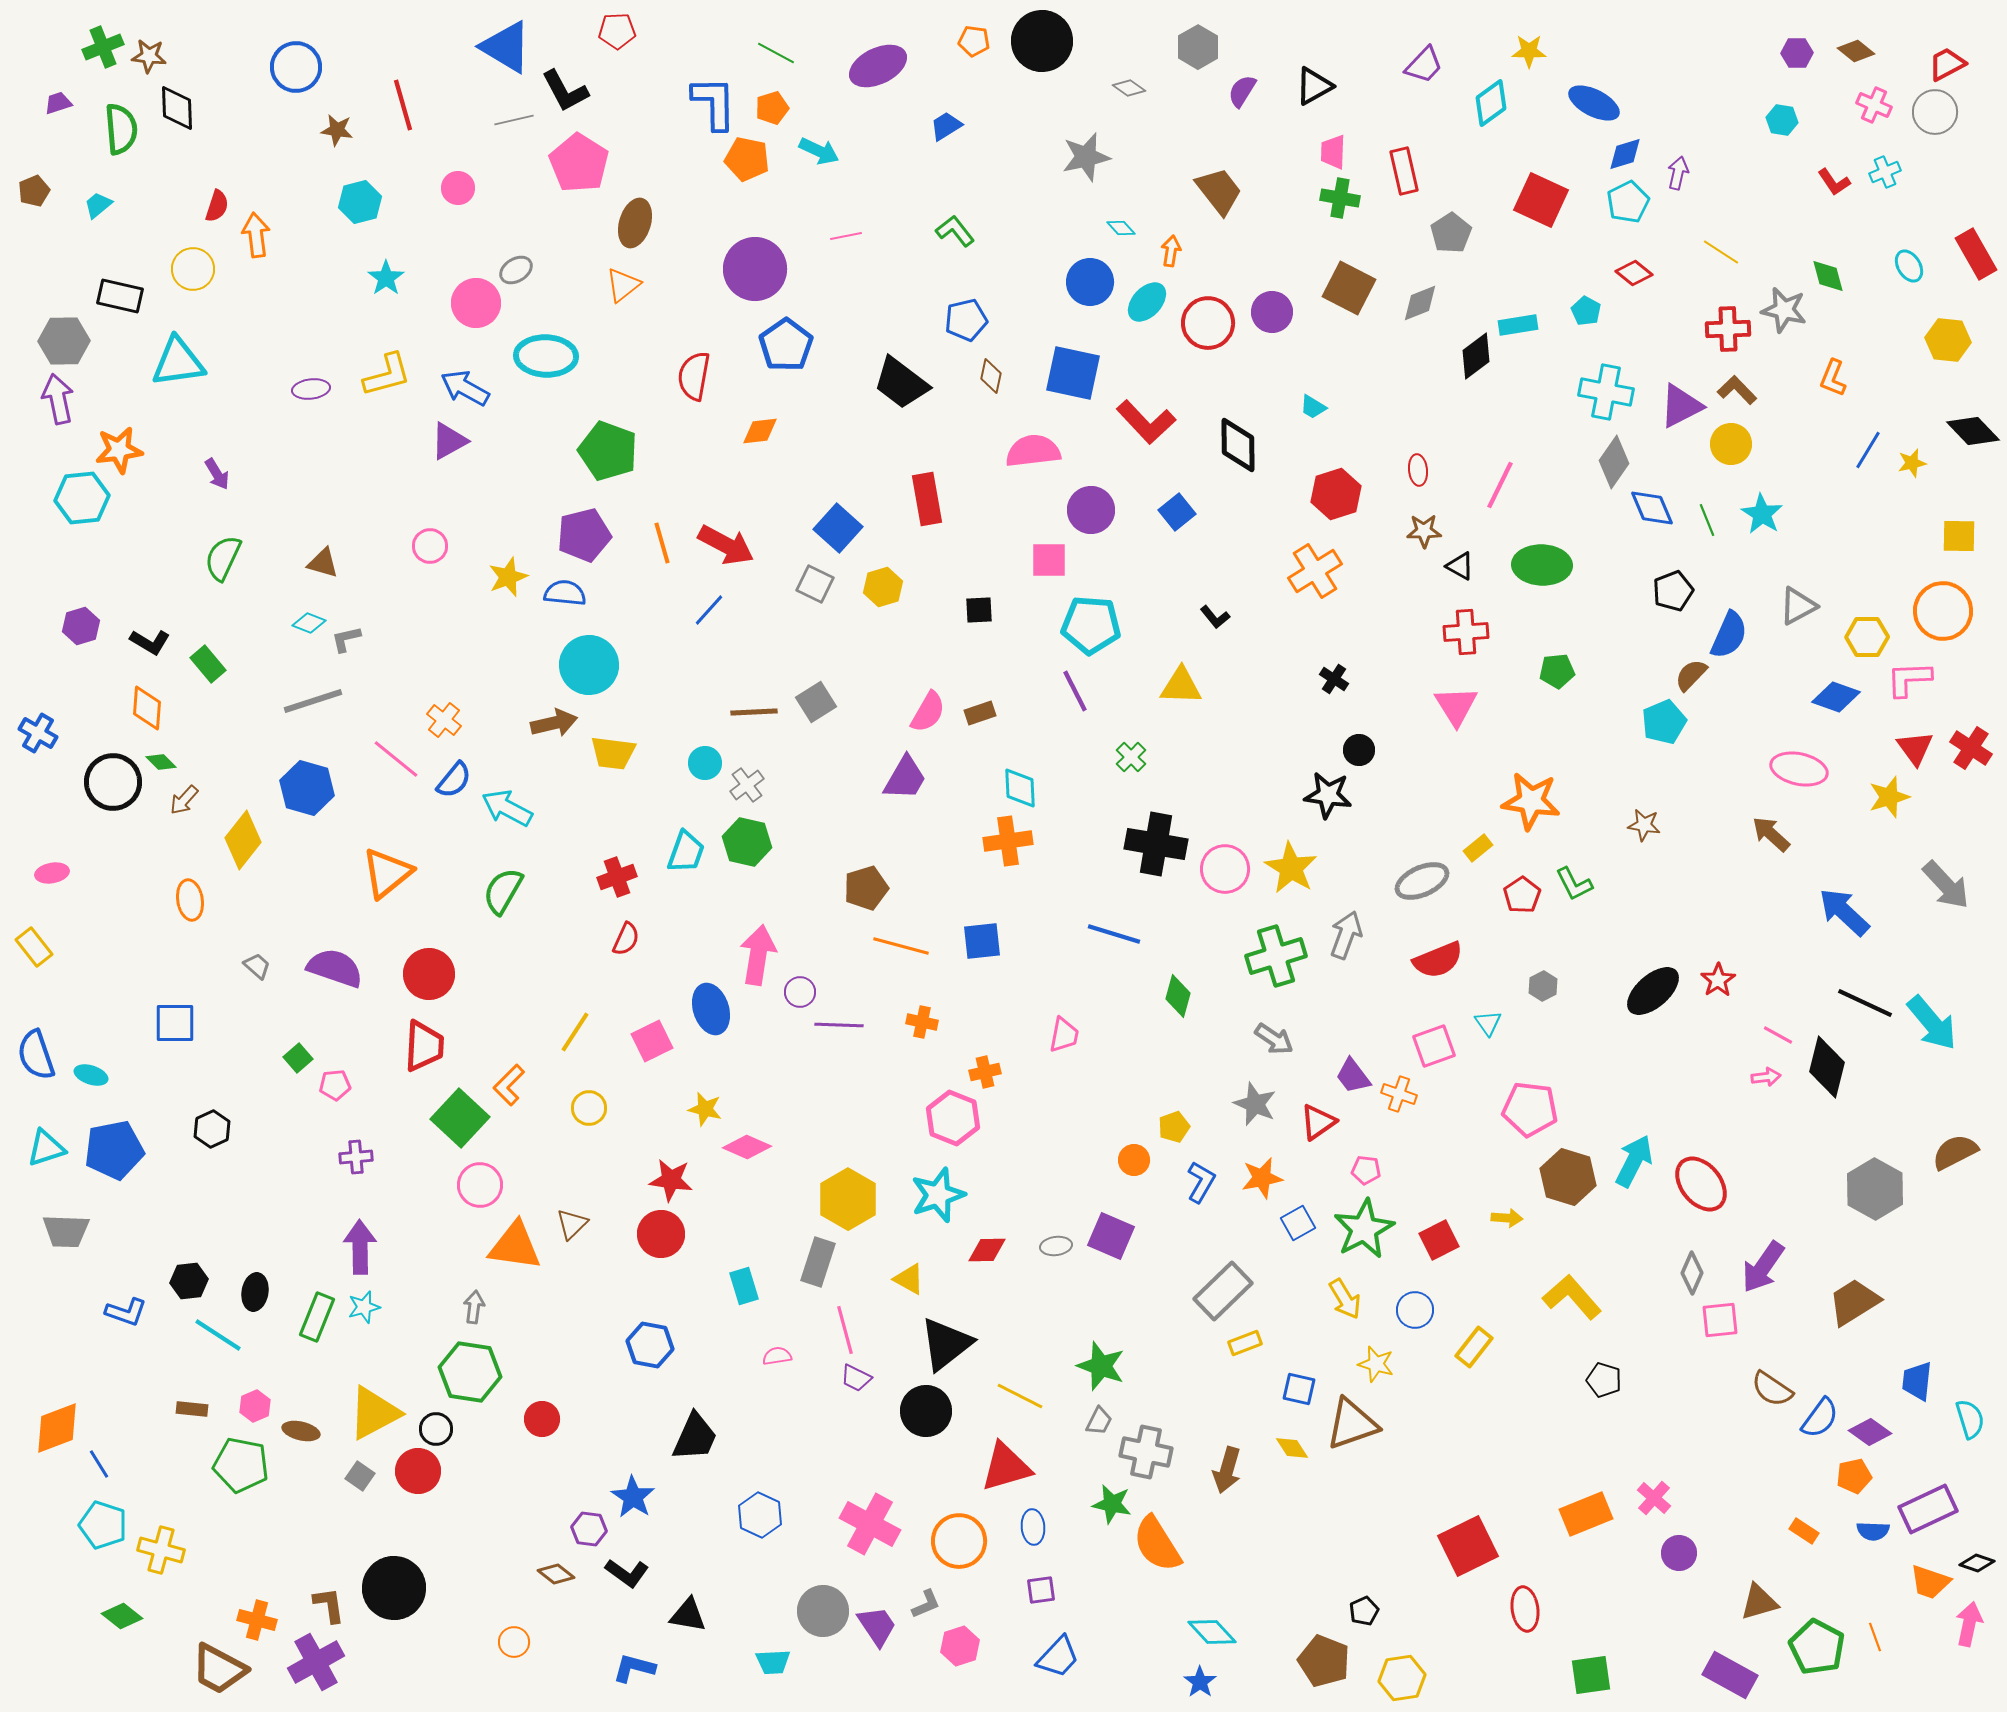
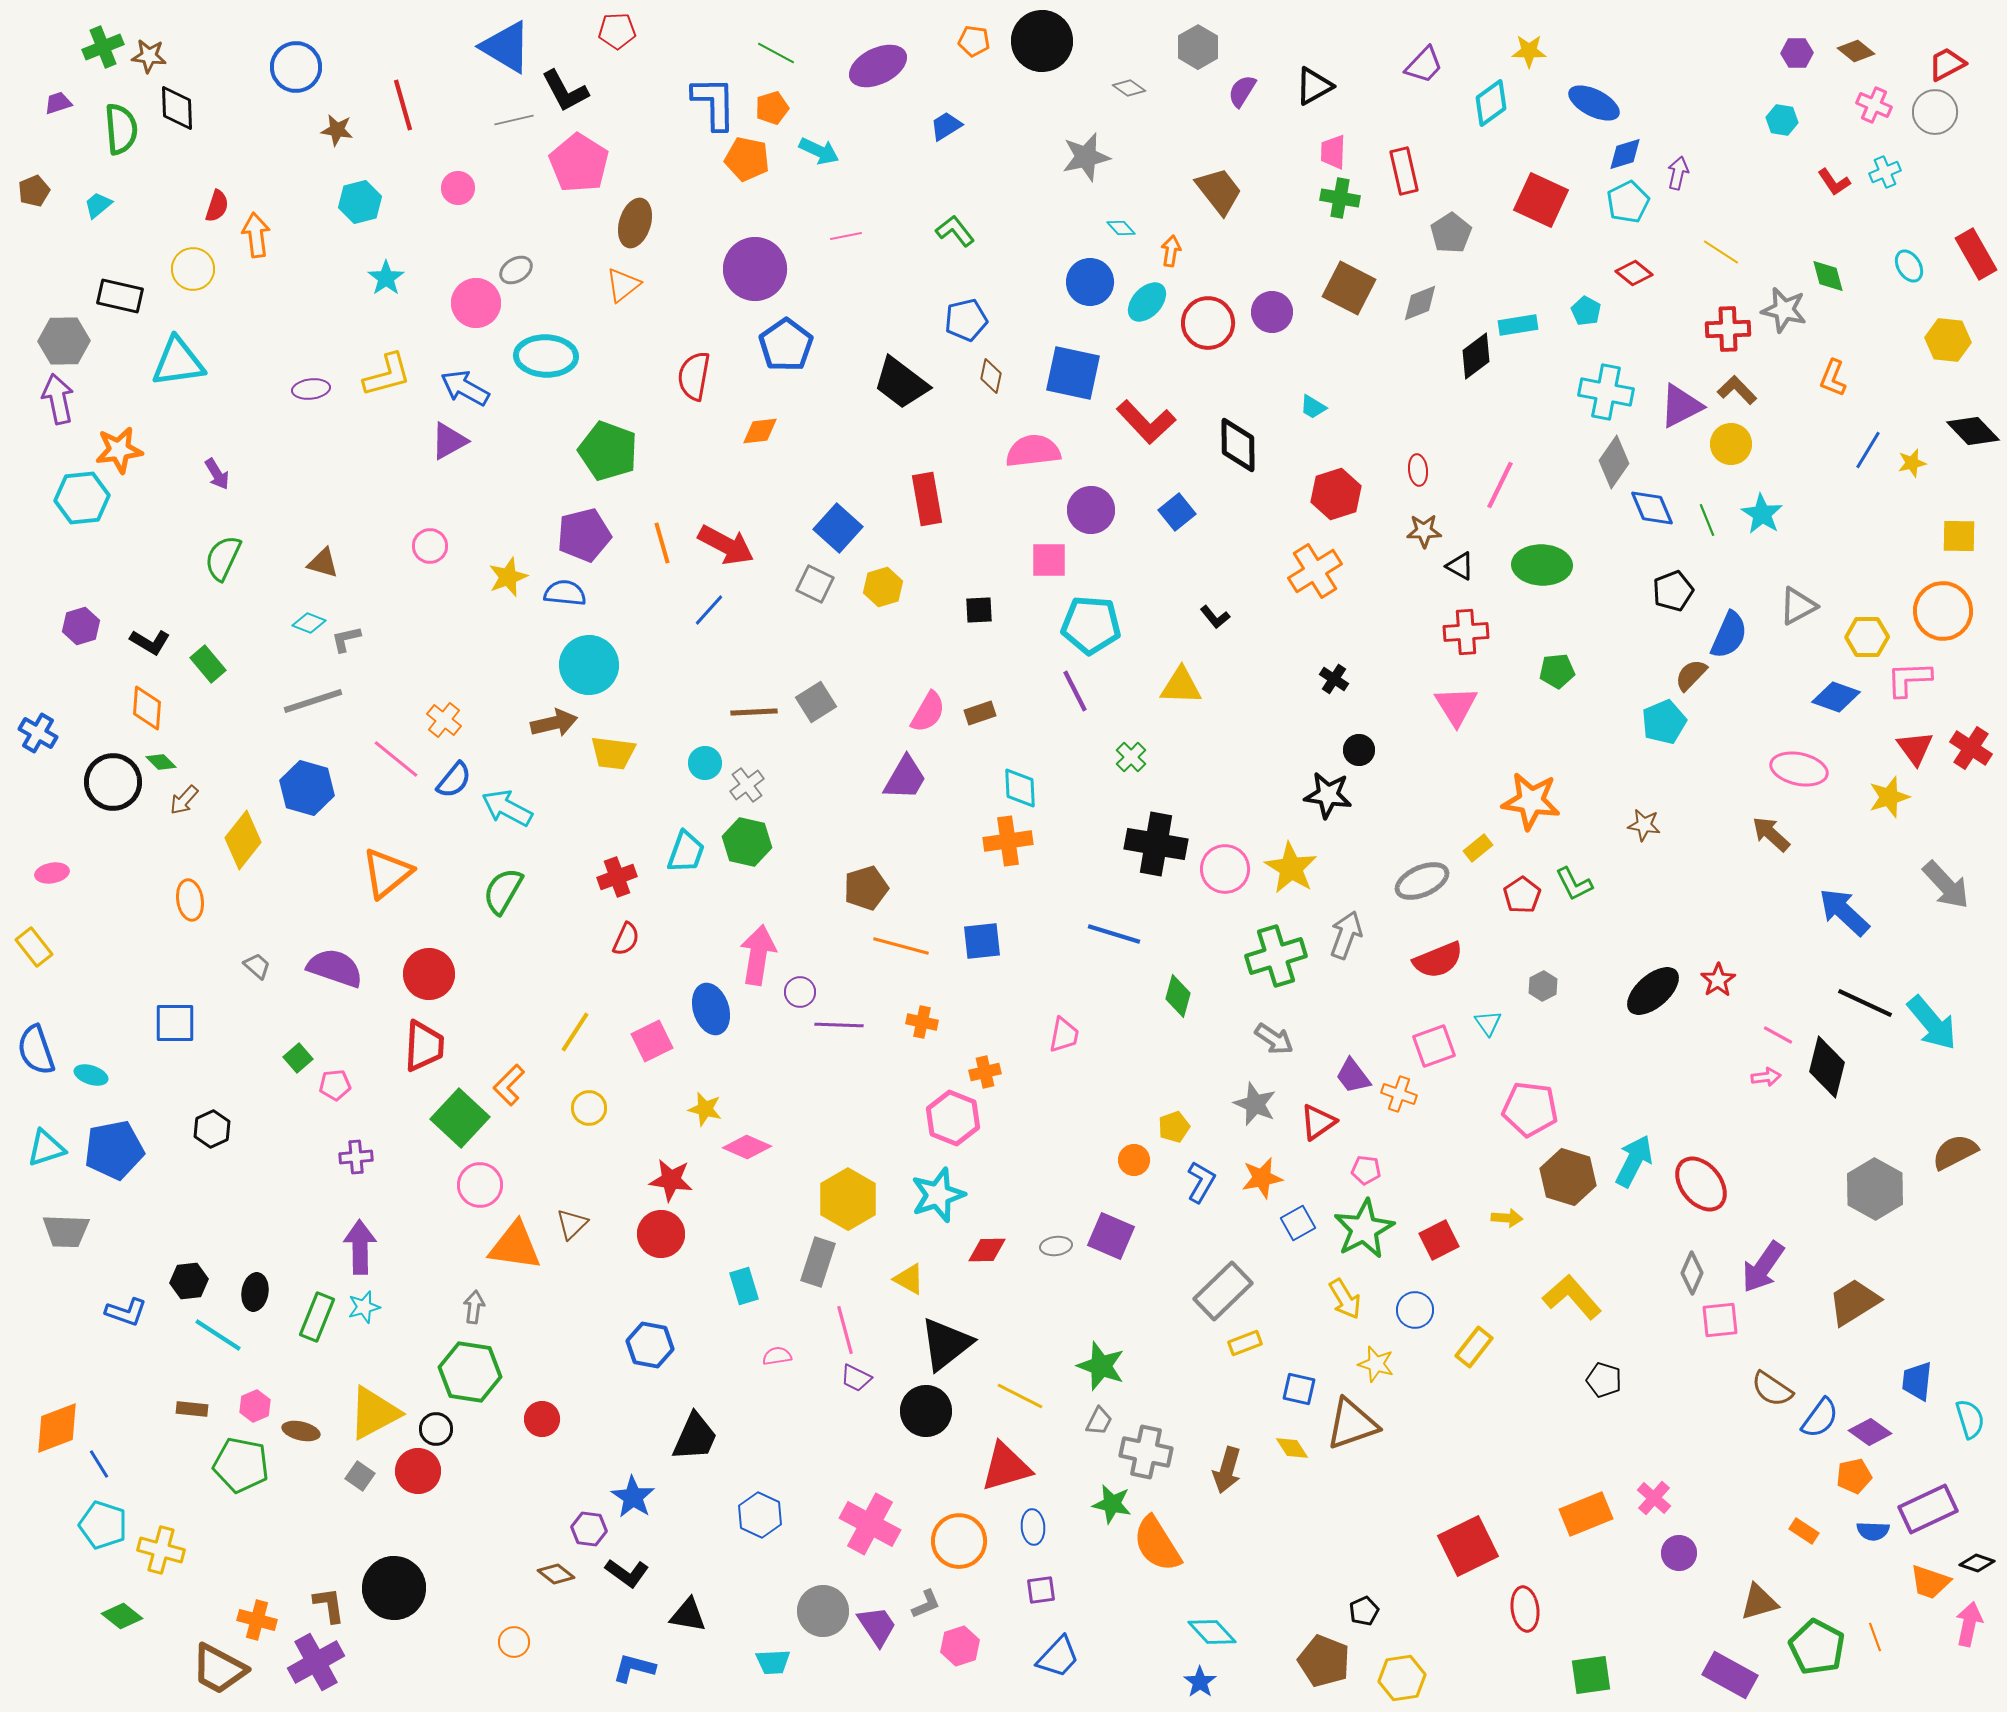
blue semicircle at (36, 1055): moved 5 px up
